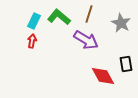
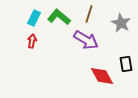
cyan rectangle: moved 3 px up
red diamond: moved 1 px left
